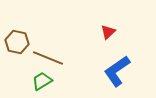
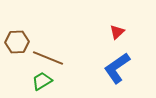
red triangle: moved 9 px right
brown hexagon: rotated 15 degrees counterclockwise
blue L-shape: moved 3 px up
